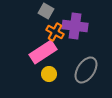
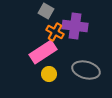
gray ellipse: rotated 72 degrees clockwise
